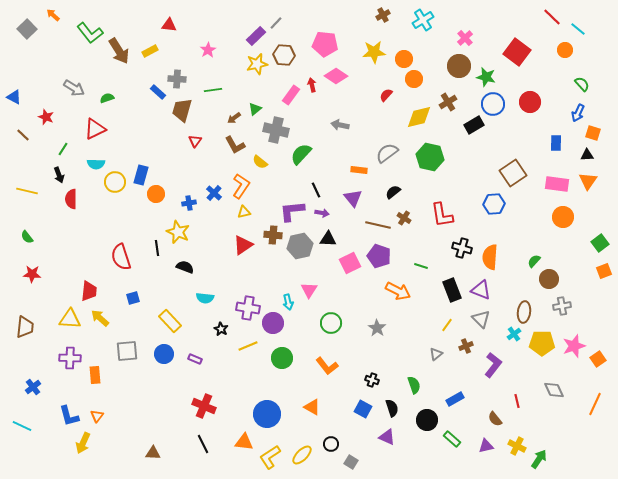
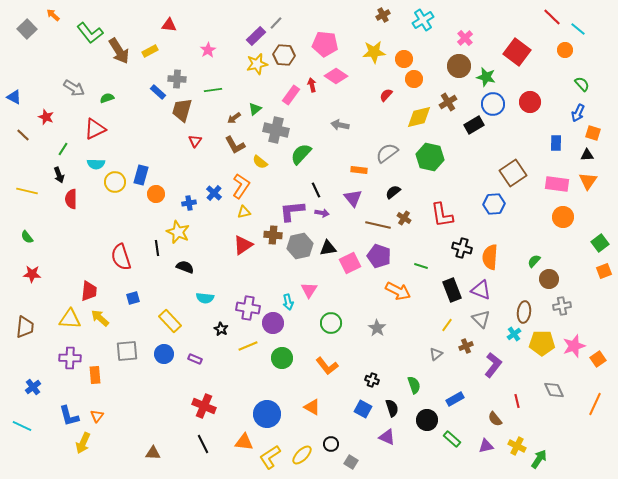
black triangle at (328, 239): moved 9 px down; rotated 12 degrees counterclockwise
